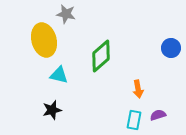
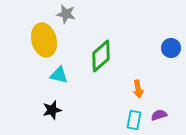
purple semicircle: moved 1 px right
